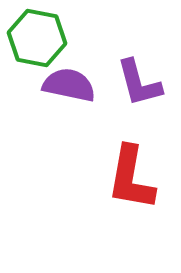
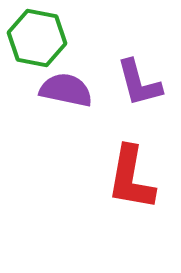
purple semicircle: moved 3 px left, 5 px down
